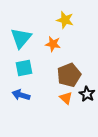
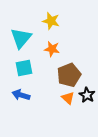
yellow star: moved 14 px left, 1 px down
orange star: moved 1 px left, 5 px down
black star: moved 1 px down
orange triangle: moved 2 px right
